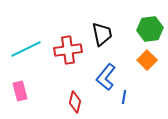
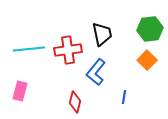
cyan line: moved 3 px right; rotated 20 degrees clockwise
blue L-shape: moved 10 px left, 5 px up
pink rectangle: rotated 30 degrees clockwise
